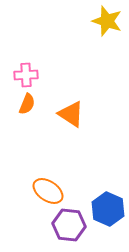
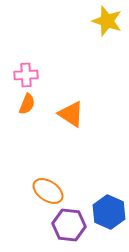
blue hexagon: moved 1 px right, 3 px down
